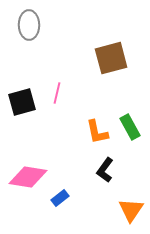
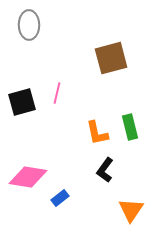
green rectangle: rotated 15 degrees clockwise
orange L-shape: moved 1 px down
